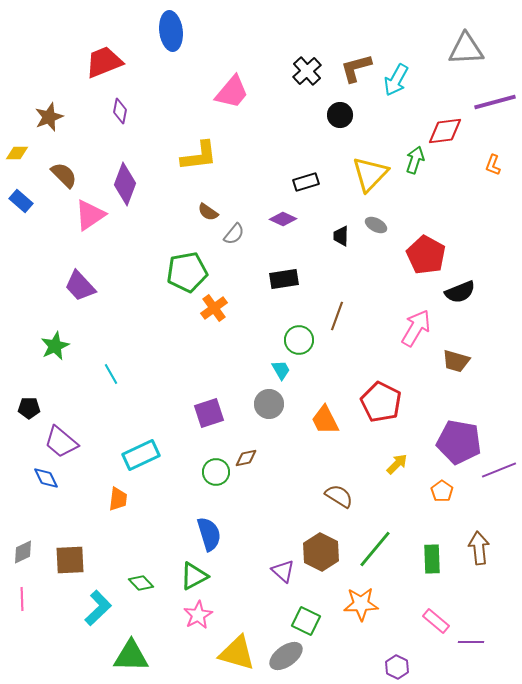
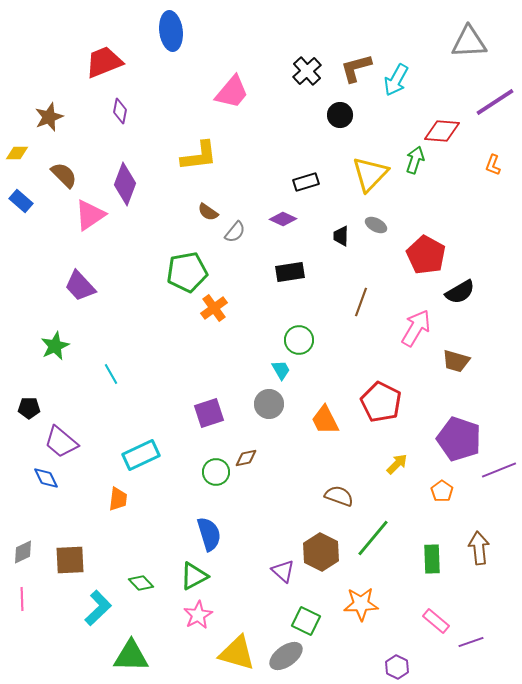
gray triangle at (466, 49): moved 3 px right, 7 px up
purple line at (495, 102): rotated 18 degrees counterclockwise
red diamond at (445, 131): moved 3 px left; rotated 12 degrees clockwise
gray semicircle at (234, 234): moved 1 px right, 2 px up
black rectangle at (284, 279): moved 6 px right, 7 px up
black semicircle at (460, 292): rotated 8 degrees counterclockwise
brown line at (337, 316): moved 24 px right, 14 px up
purple pentagon at (459, 442): moved 3 px up; rotated 9 degrees clockwise
brown semicircle at (339, 496): rotated 12 degrees counterclockwise
green line at (375, 549): moved 2 px left, 11 px up
purple line at (471, 642): rotated 20 degrees counterclockwise
